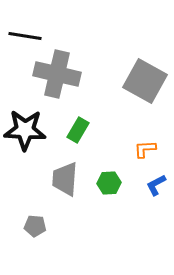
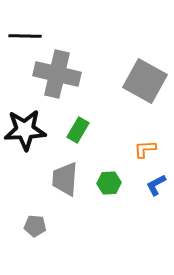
black line: rotated 8 degrees counterclockwise
black star: rotated 6 degrees counterclockwise
